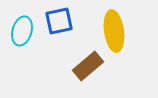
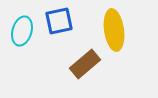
yellow ellipse: moved 1 px up
brown rectangle: moved 3 px left, 2 px up
